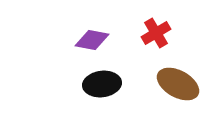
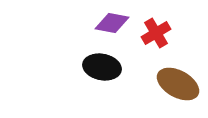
purple diamond: moved 20 px right, 17 px up
black ellipse: moved 17 px up; rotated 18 degrees clockwise
